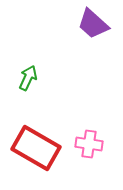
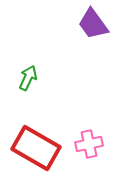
purple trapezoid: rotated 12 degrees clockwise
pink cross: rotated 20 degrees counterclockwise
